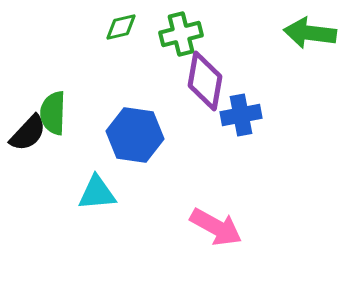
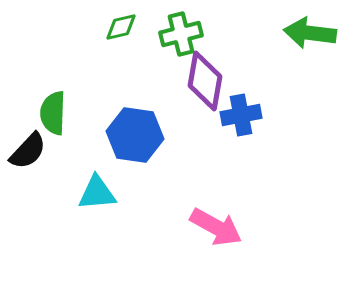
black semicircle: moved 18 px down
